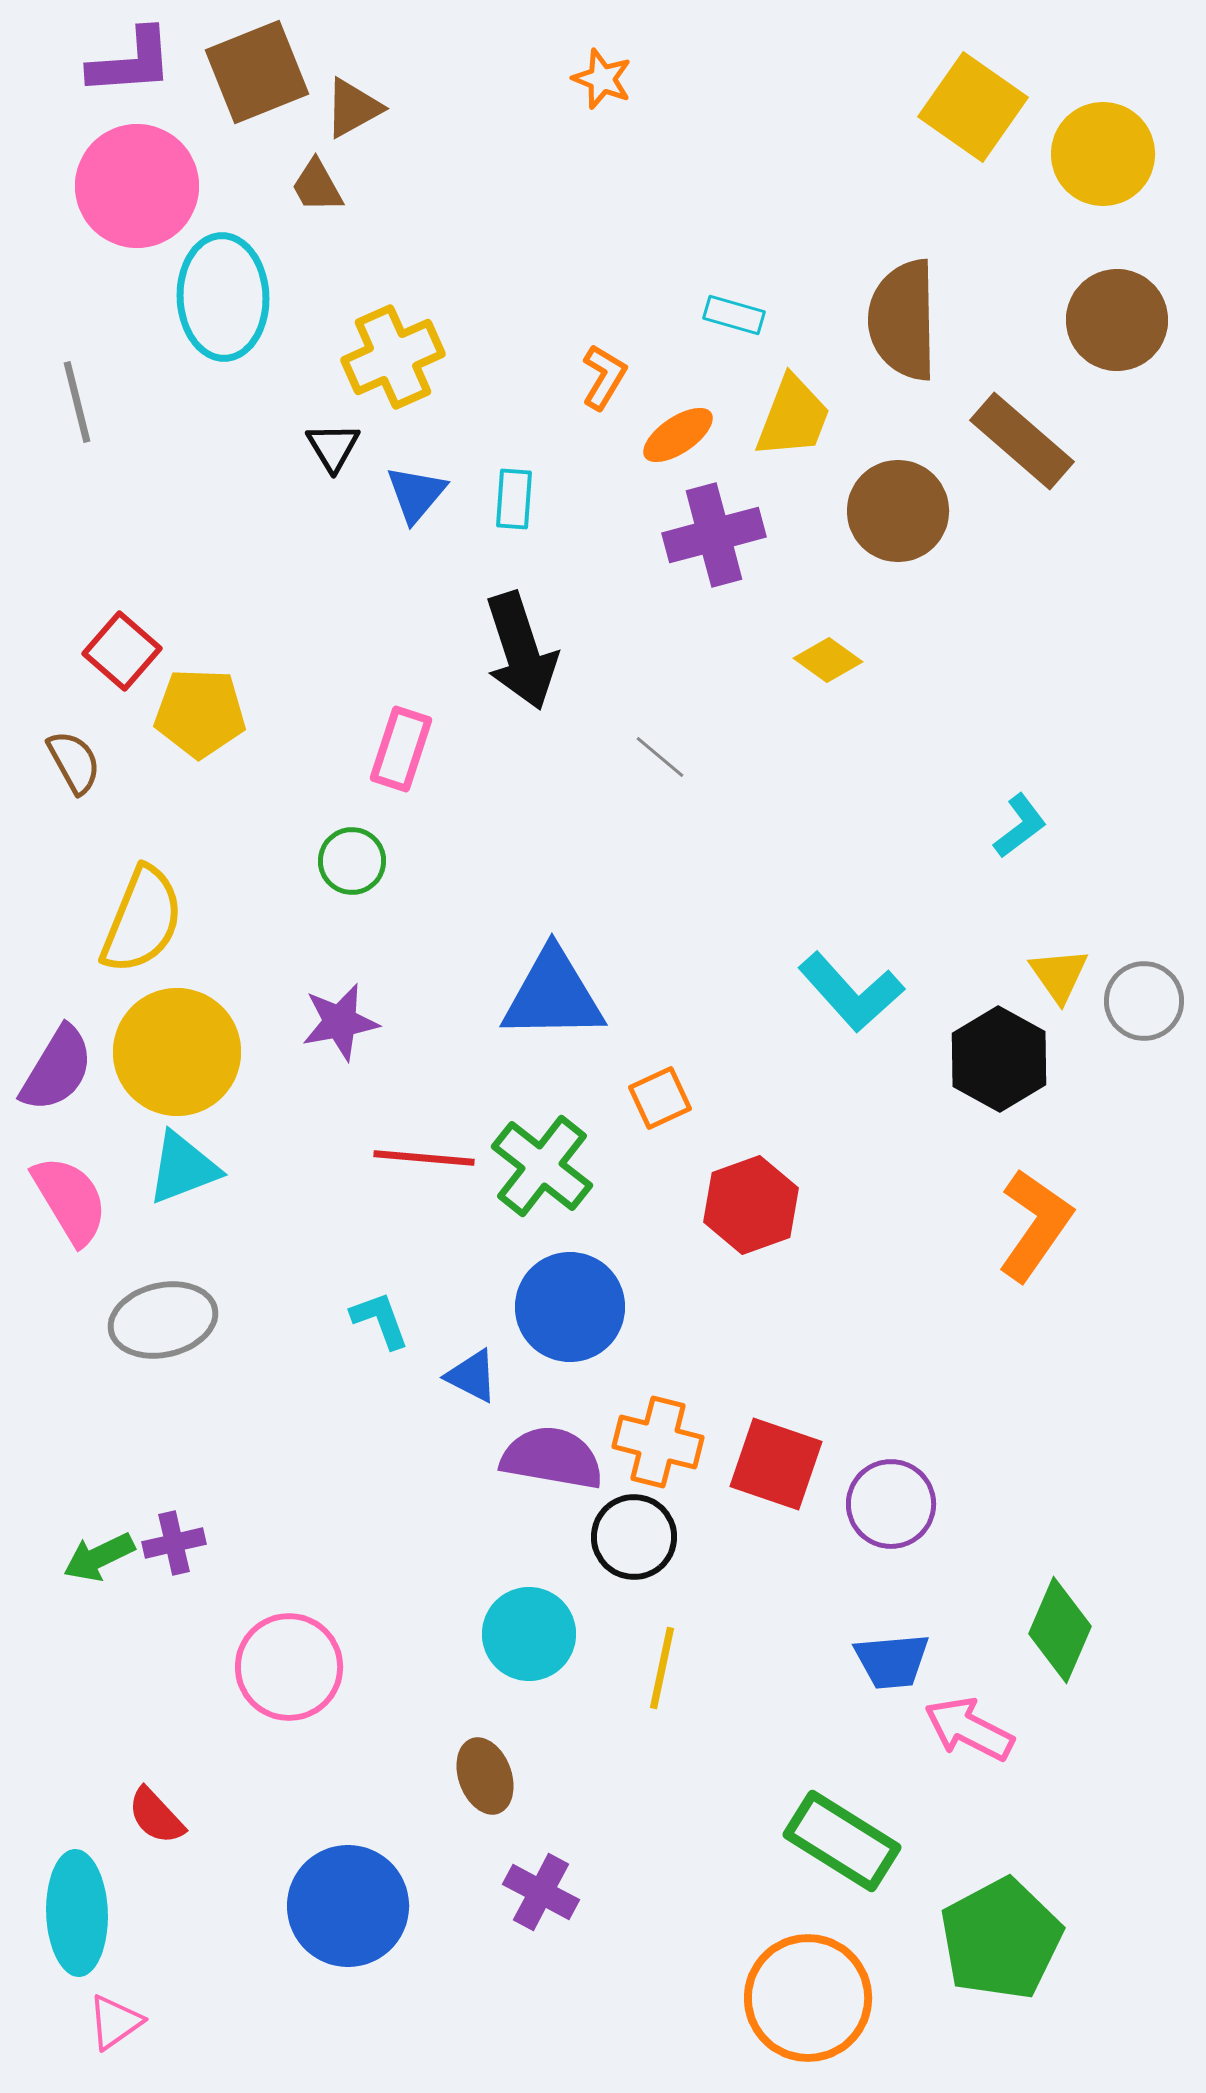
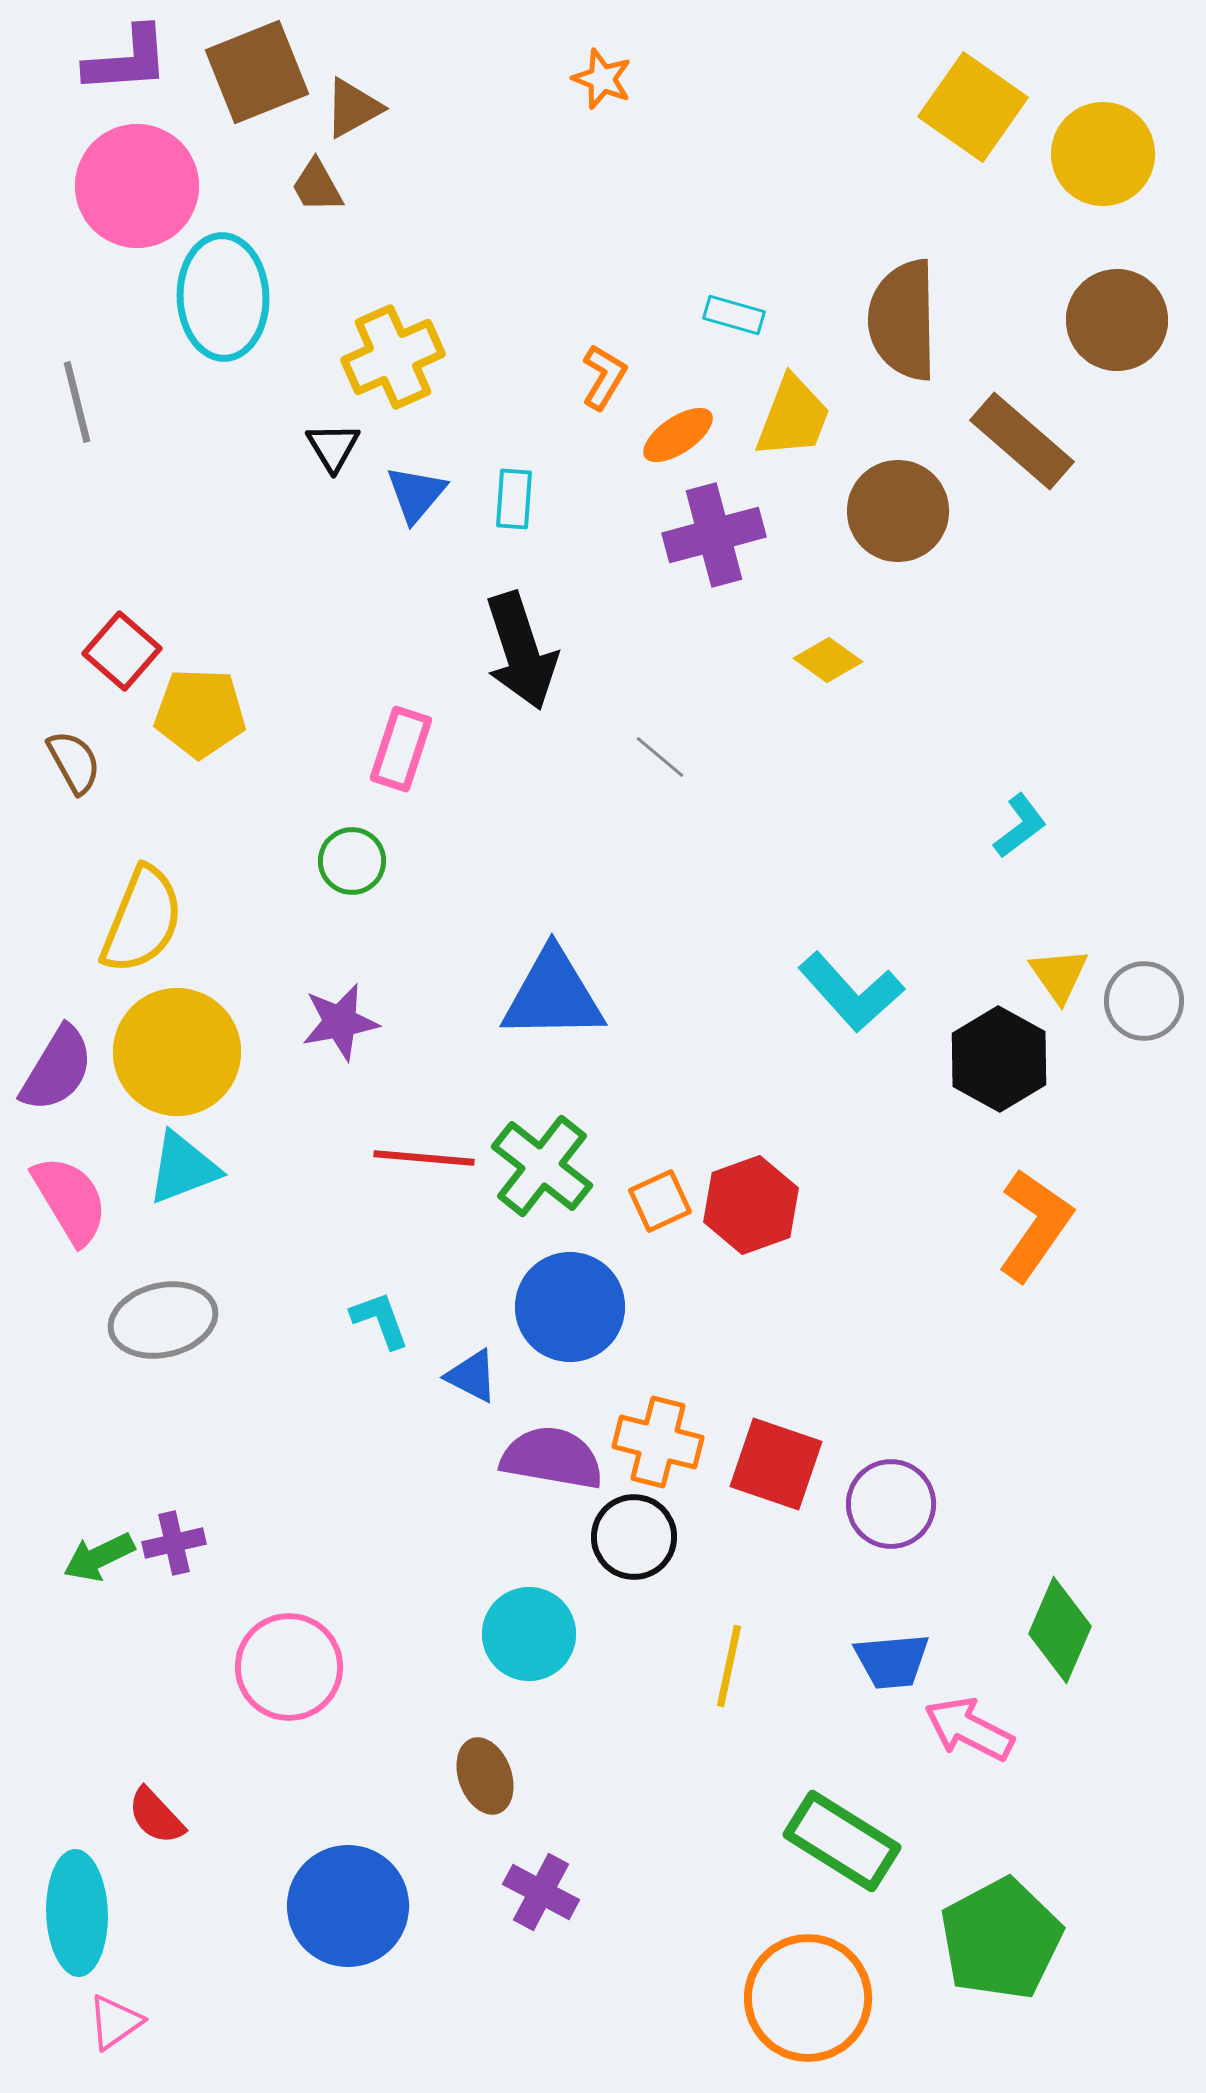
purple L-shape at (131, 62): moved 4 px left, 2 px up
orange square at (660, 1098): moved 103 px down
yellow line at (662, 1668): moved 67 px right, 2 px up
